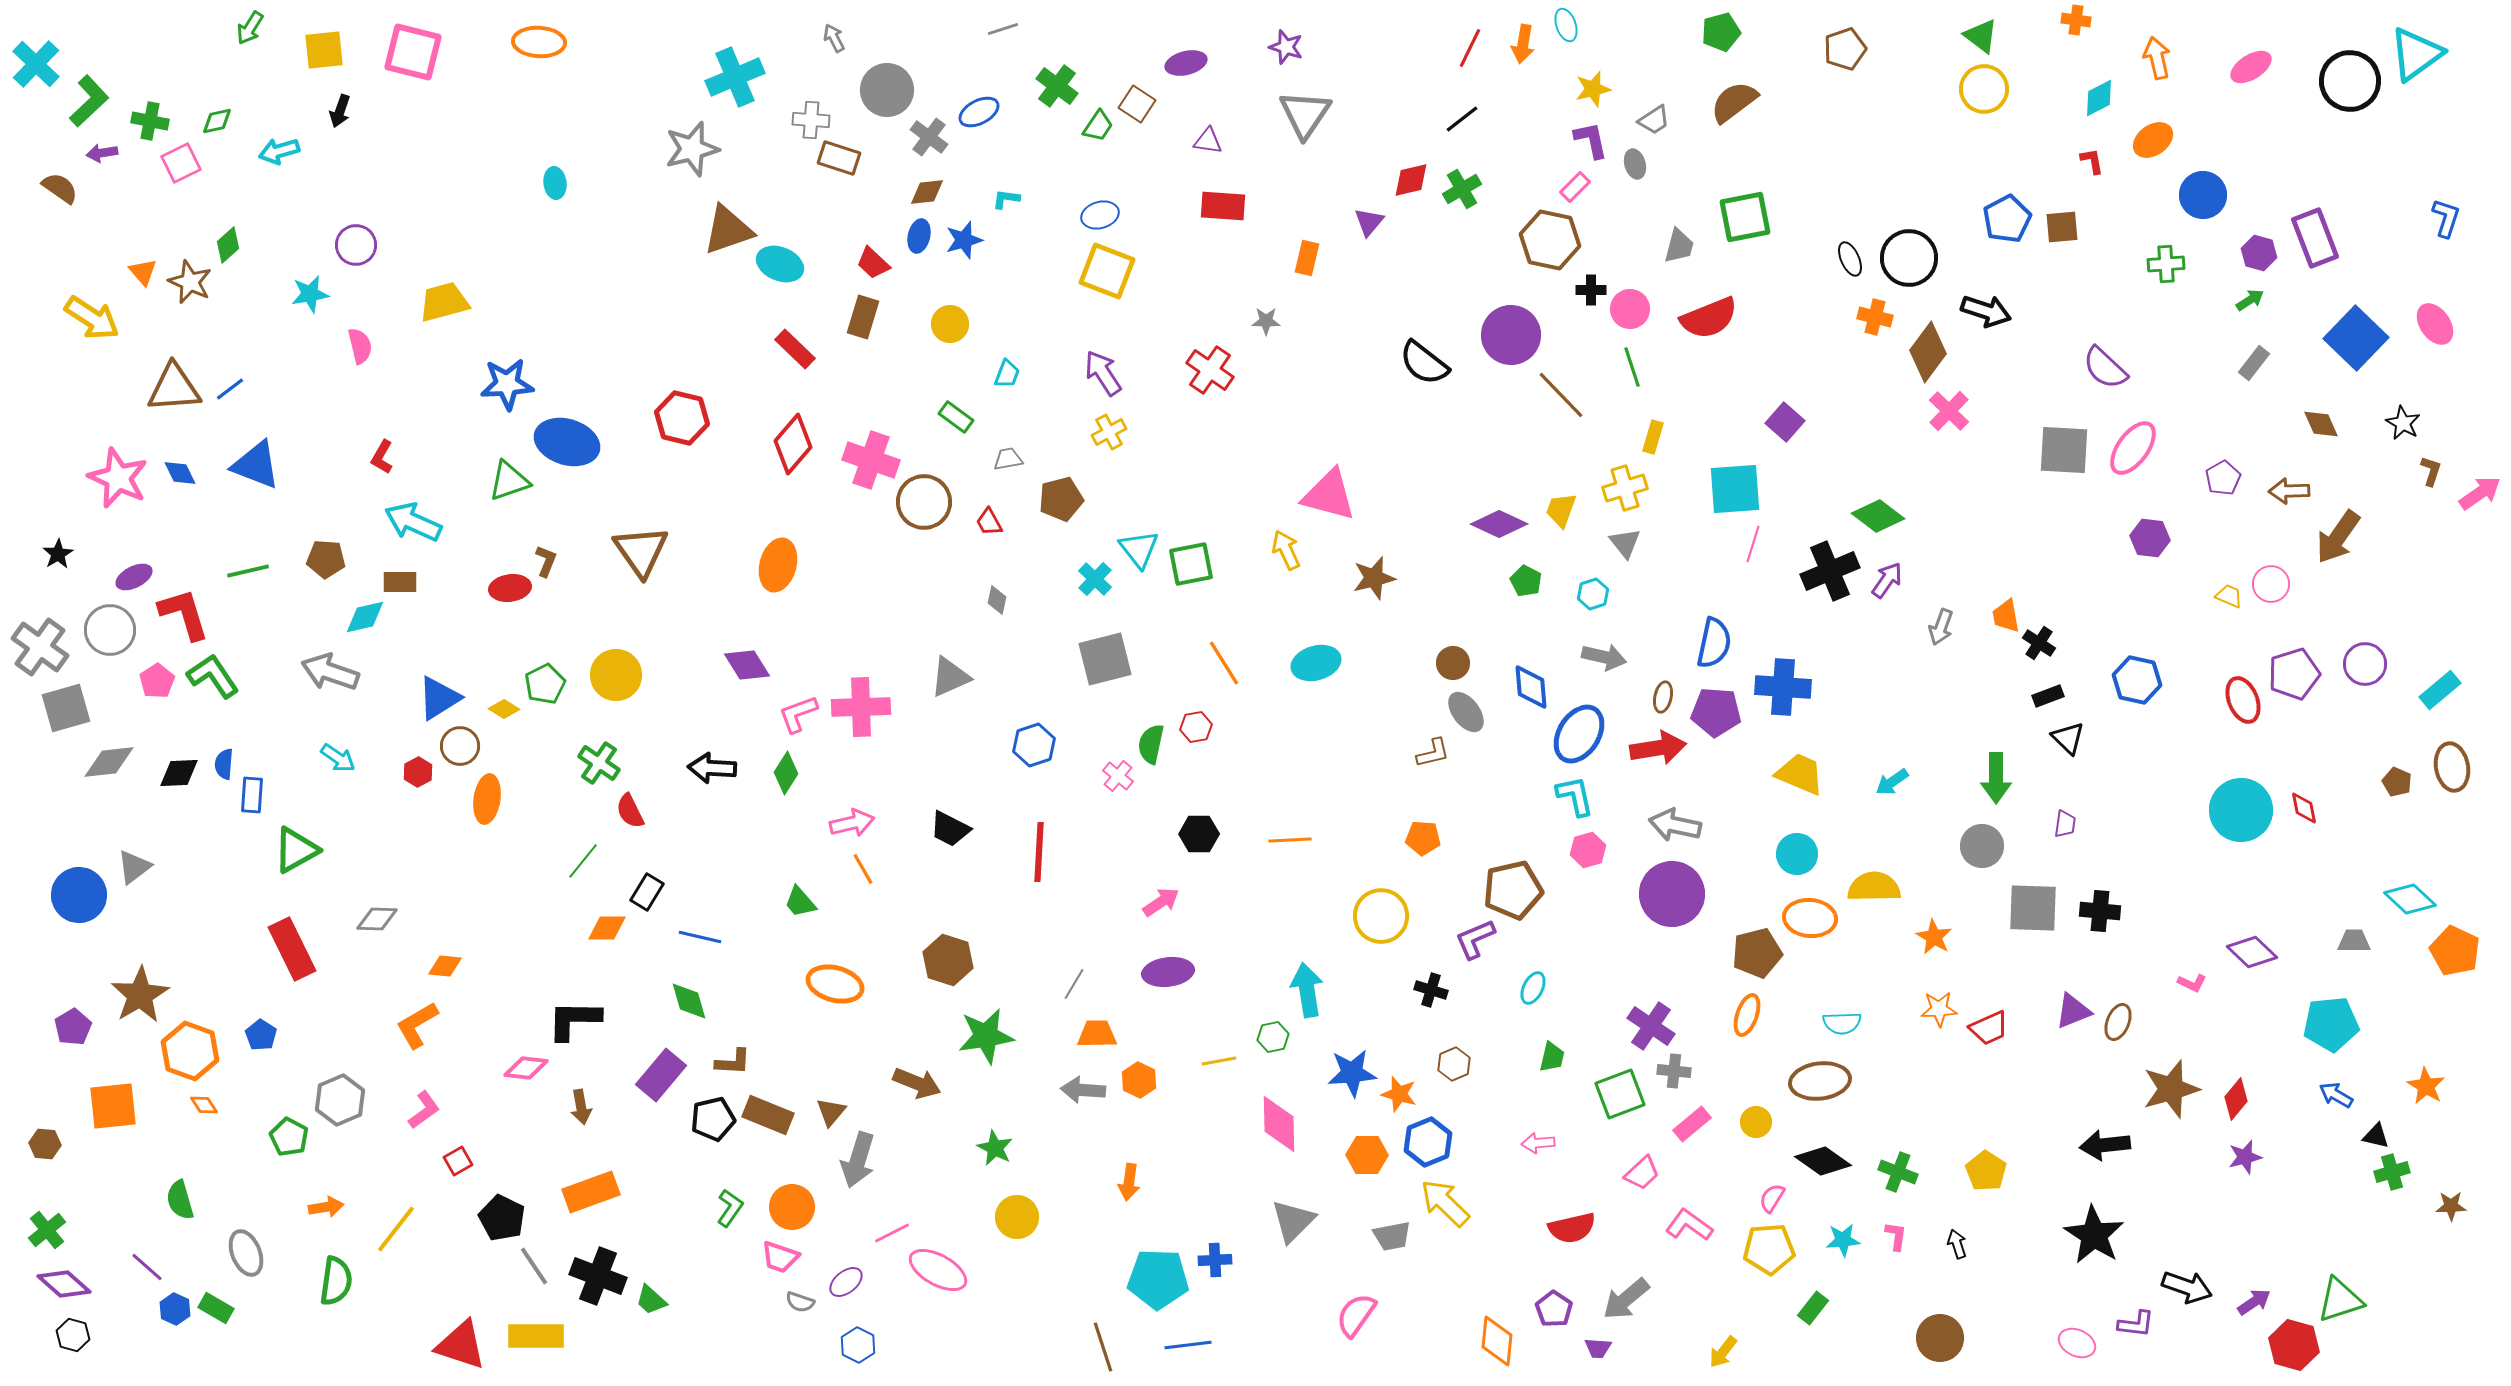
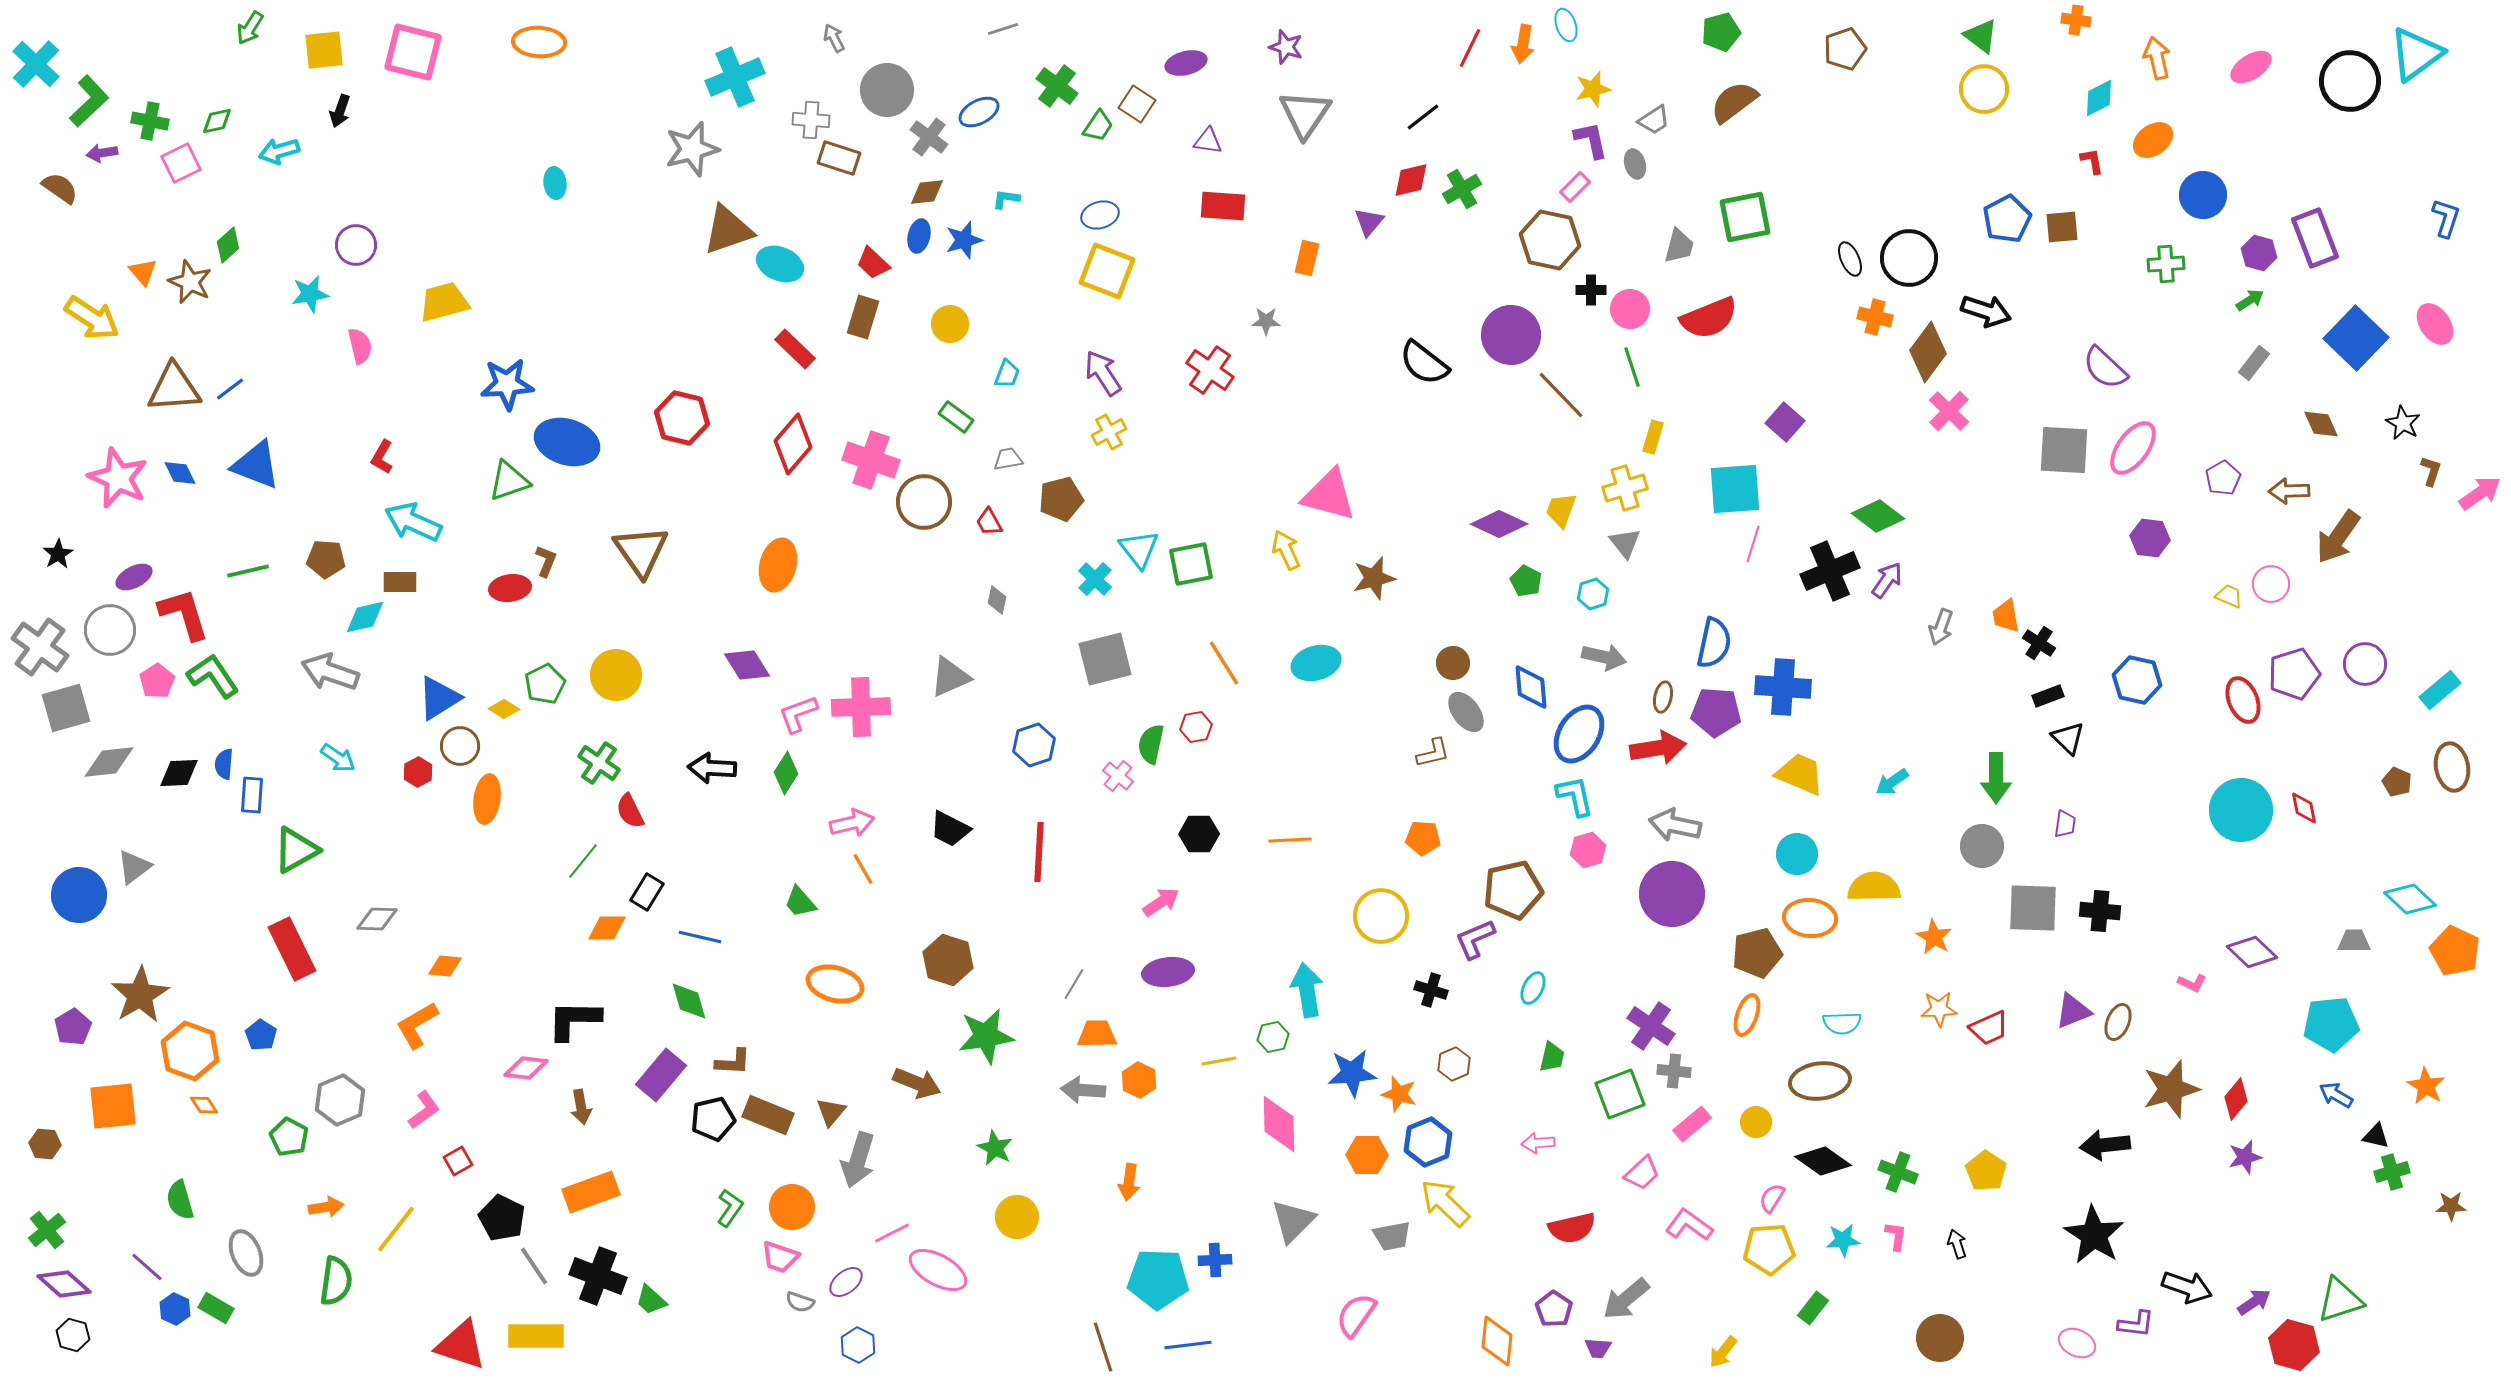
black line at (1462, 119): moved 39 px left, 2 px up
